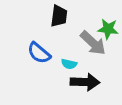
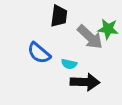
gray arrow: moved 3 px left, 6 px up
